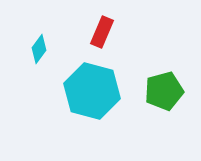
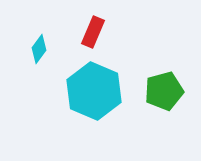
red rectangle: moved 9 px left
cyan hexagon: moved 2 px right; rotated 8 degrees clockwise
